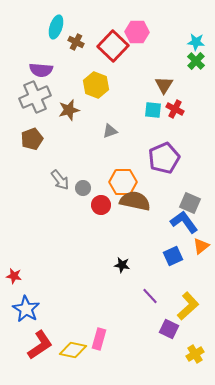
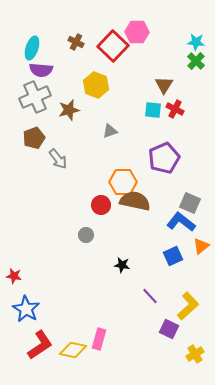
cyan ellipse: moved 24 px left, 21 px down
brown pentagon: moved 2 px right, 1 px up
gray arrow: moved 2 px left, 21 px up
gray circle: moved 3 px right, 47 px down
blue L-shape: moved 3 px left; rotated 16 degrees counterclockwise
